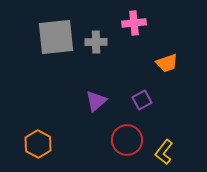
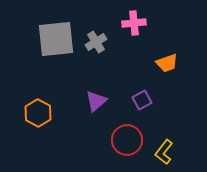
gray square: moved 2 px down
gray cross: rotated 30 degrees counterclockwise
orange hexagon: moved 31 px up
